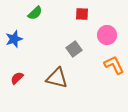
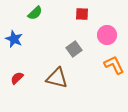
blue star: rotated 30 degrees counterclockwise
